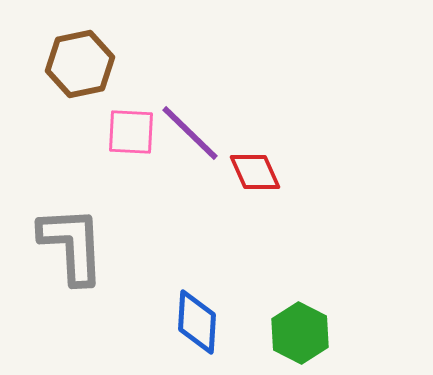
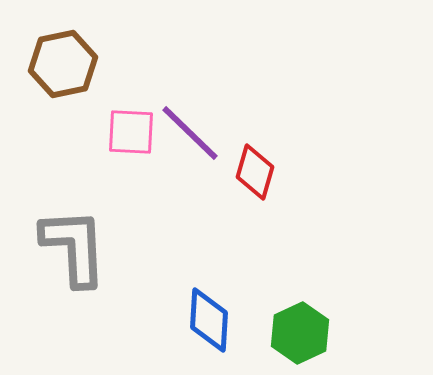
brown hexagon: moved 17 px left
red diamond: rotated 40 degrees clockwise
gray L-shape: moved 2 px right, 2 px down
blue diamond: moved 12 px right, 2 px up
green hexagon: rotated 8 degrees clockwise
